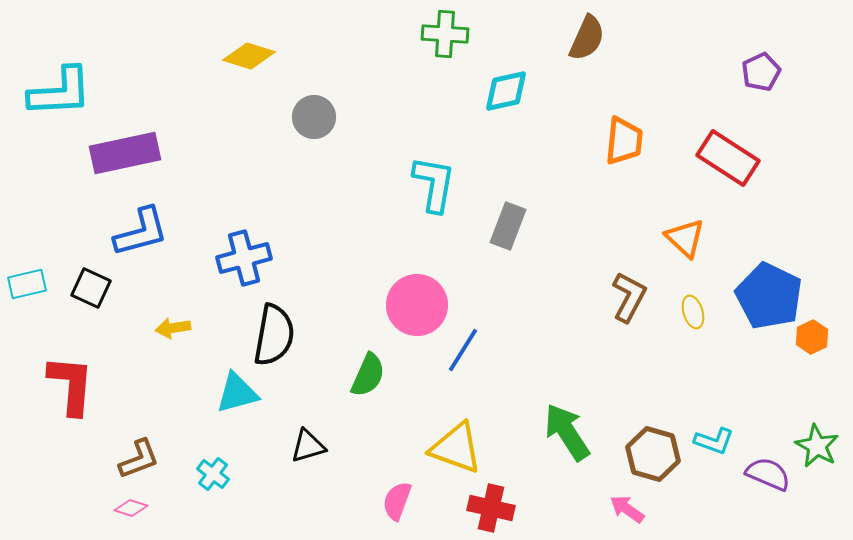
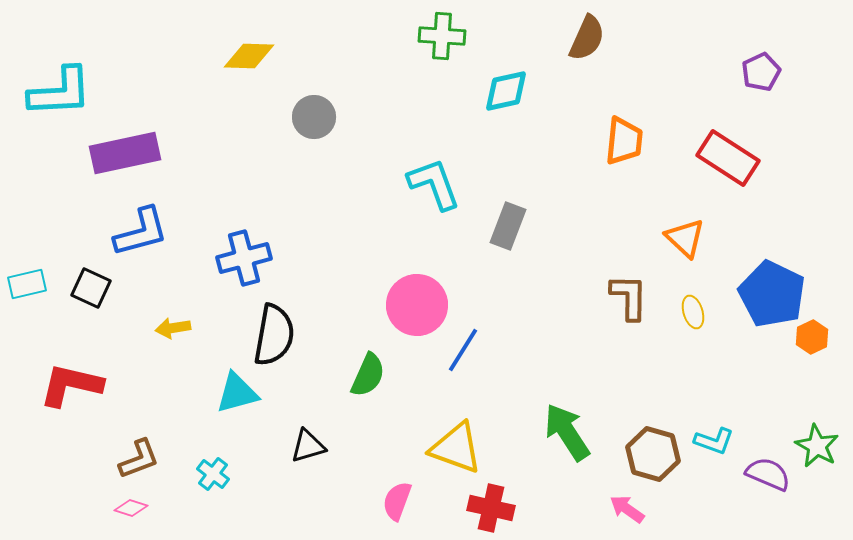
green cross at (445, 34): moved 3 px left, 2 px down
yellow diamond at (249, 56): rotated 15 degrees counterclockwise
cyan L-shape at (434, 184): rotated 30 degrees counterclockwise
blue pentagon at (769, 296): moved 3 px right, 2 px up
brown L-shape at (629, 297): rotated 27 degrees counterclockwise
red L-shape at (71, 385): rotated 82 degrees counterclockwise
